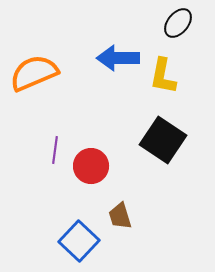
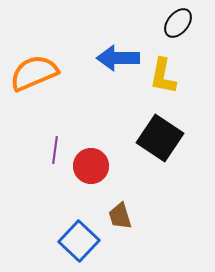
black square: moved 3 px left, 2 px up
